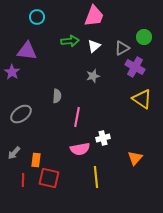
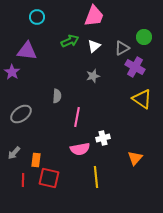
green arrow: rotated 18 degrees counterclockwise
